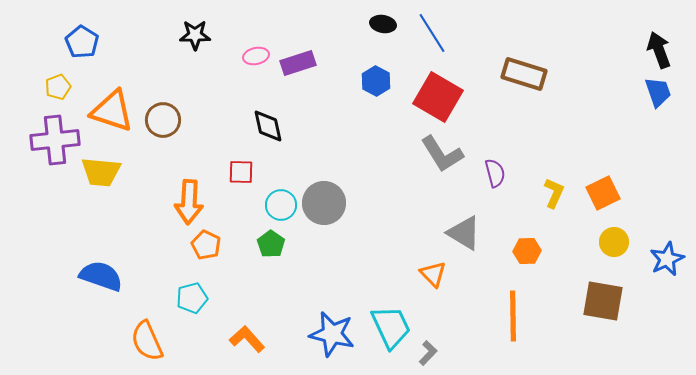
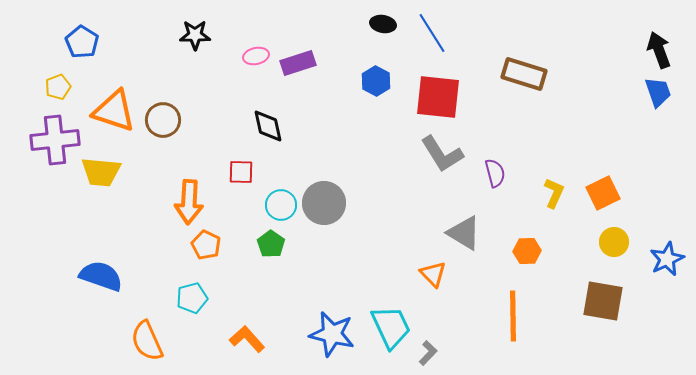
red square at (438, 97): rotated 24 degrees counterclockwise
orange triangle at (112, 111): moved 2 px right
